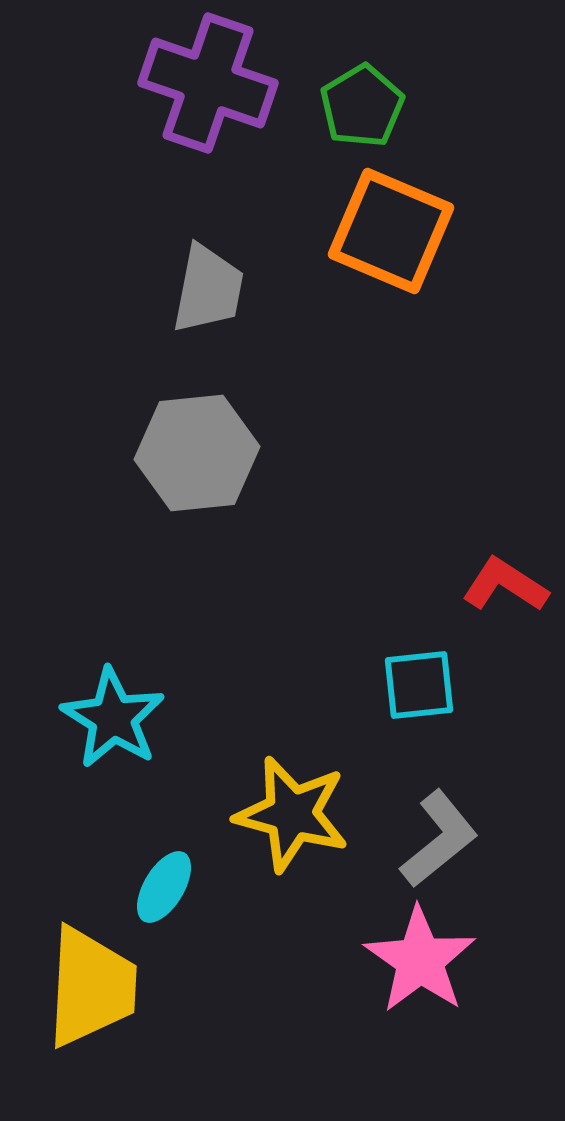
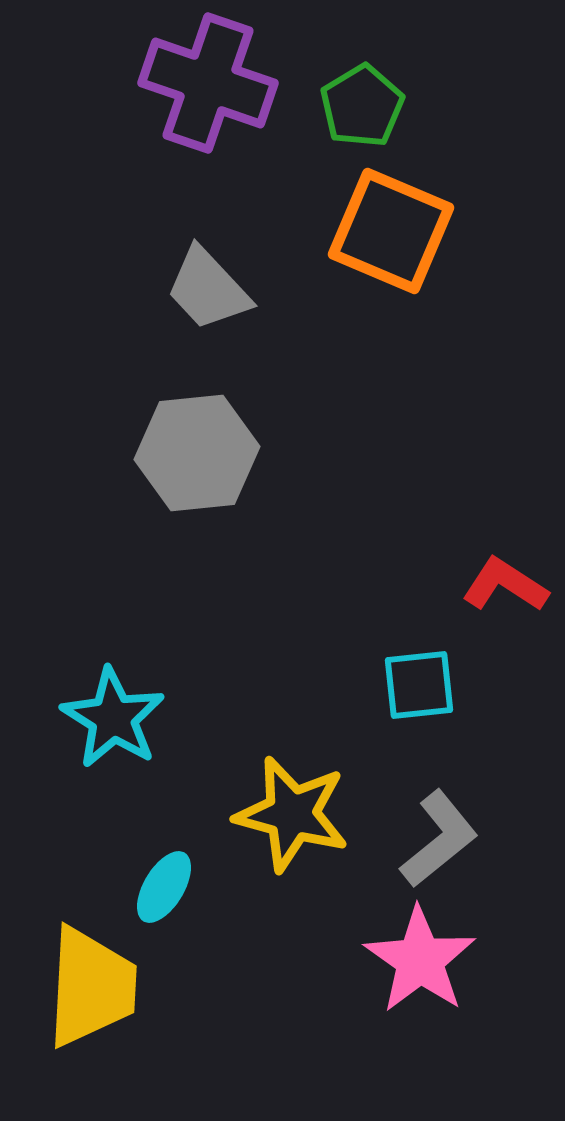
gray trapezoid: rotated 126 degrees clockwise
